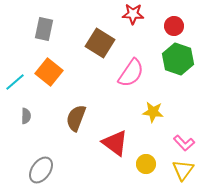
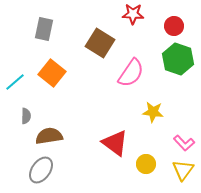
orange square: moved 3 px right, 1 px down
brown semicircle: moved 27 px left, 18 px down; rotated 60 degrees clockwise
